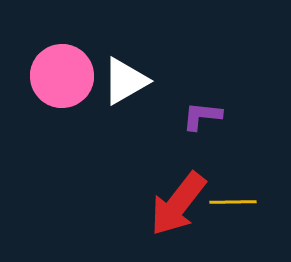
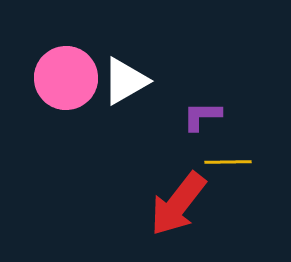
pink circle: moved 4 px right, 2 px down
purple L-shape: rotated 6 degrees counterclockwise
yellow line: moved 5 px left, 40 px up
